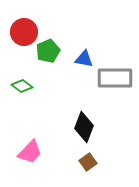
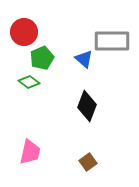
green pentagon: moved 6 px left, 7 px down
blue triangle: rotated 30 degrees clockwise
gray rectangle: moved 3 px left, 37 px up
green diamond: moved 7 px right, 4 px up
black diamond: moved 3 px right, 21 px up
pink trapezoid: rotated 32 degrees counterclockwise
